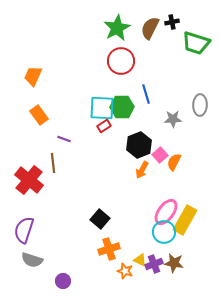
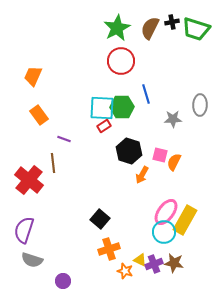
green trapezoid: moved 14 px up
black hexagon: moved 10 px left, 6 px down; rotated 20 degrees counterclockwise
pink square: rotated 35 degrees counterclockwise
orange arrow: moved 5 px down
